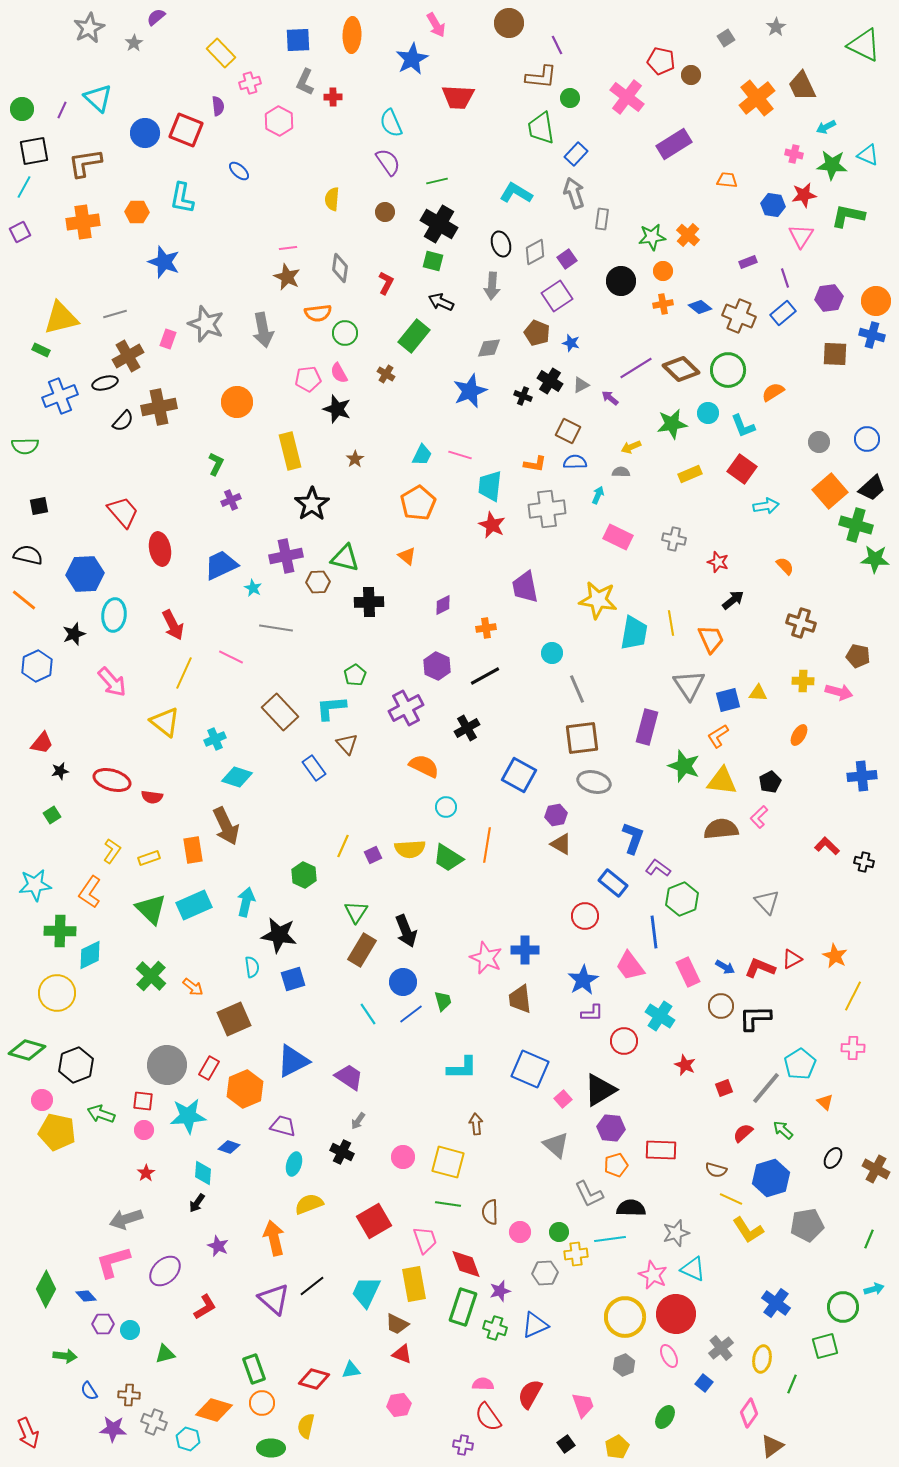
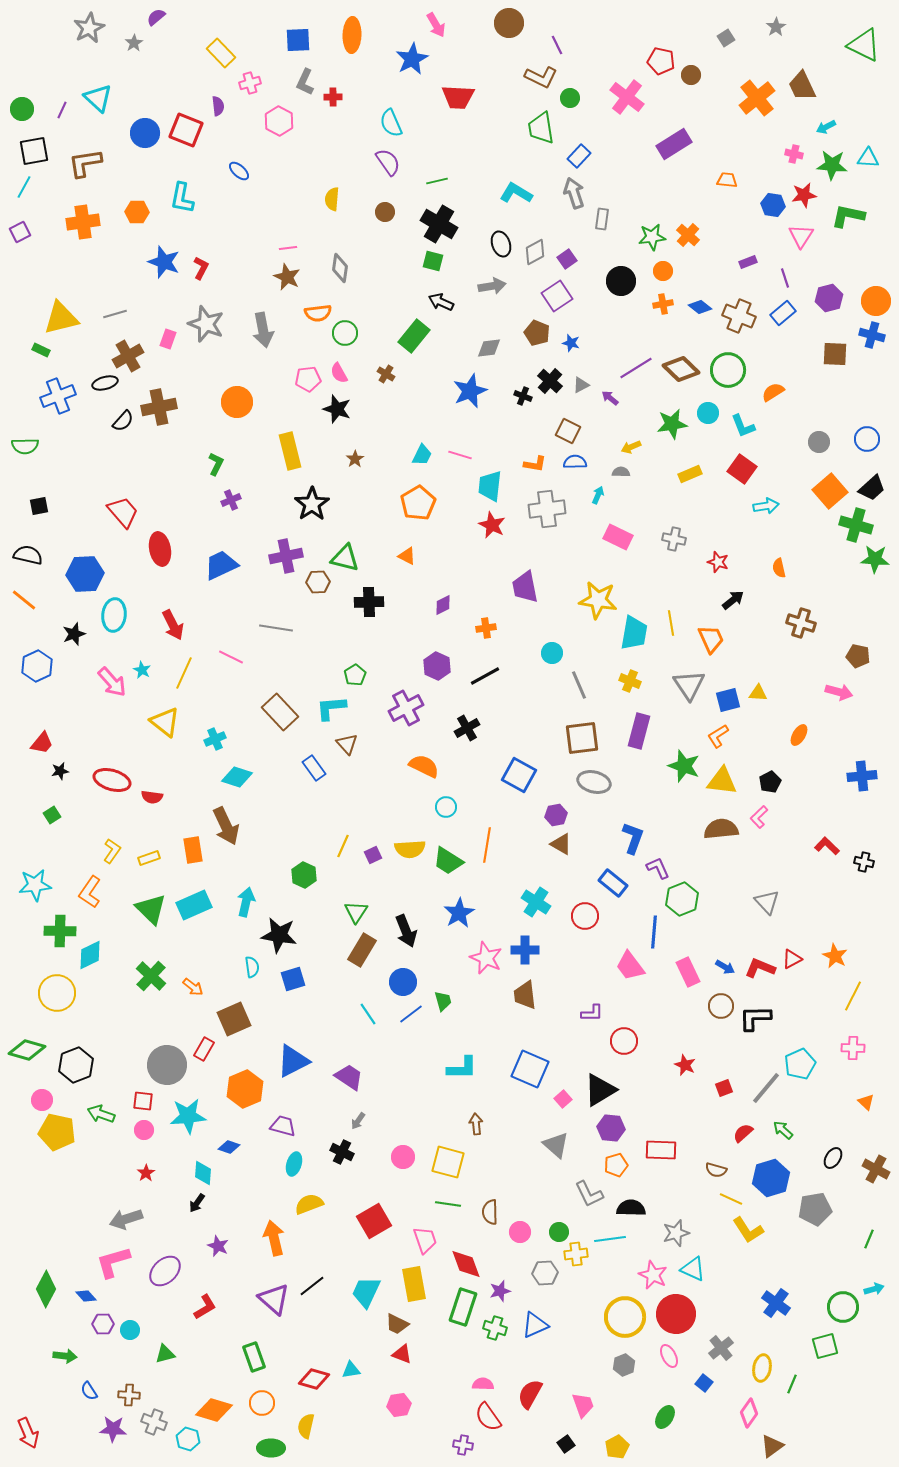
brown L-shape at (541, 77): rotated 20 degrees clockwise
blue rectangle at (576, 154): moved 3 px right, 2 px down
cyan triangle at (868, 155): moved 3 px down; rotated 20 degrees counterclockwise
red L-shape at (386, 283): moved 185 px left, 15 px up
gray arrow at (492, 286): rotated 104 degrees counterclockwise
purple hexagon at (829, 298): rotated 8 degrees counterclockwise
black cross at (550, 381): rotated 10 degrees clockwise
blue cross at (60, 396): moved 2 px left
orange triangle at (407, 556): rotated 12 degrees counterclockwise
orange semicircle at (785, 566): moved 6 px left, 2 px down; rotated 150 degrees counterclockwise
cyan star at (253, 588): moved 111 px left, 82 px down
yellow cross at (803, 681): moved 173 px left; rotated 20 degrees clockwise
gray line at (577, 689): moved 2 px right, 4 px up
purple rectangle at (647, 727): moved 8 px left, 4 px down
green trapezoid at (448, 858): moved 3 px down
purple L-shape at (658, 868): rotated 30 degrees clockwise
blue line at (654, 932): rotated 12 degrees clockwise
blue star at (583, 980): moved 124 px left, 67 px up
brown trapezoid at (520, 999): moved 5 px right, 4 px up
cyan cross at (660, 1016): moved 124 px left, 114 px up
cyan pentagon at (800, 1064): rotated 8 degrees clockwise
red rectangle at (209, 1068): moved 5 px left, 19 px up
orange triangle at (825, 1102): moved 41 px right
gray pentagon at (807, 1225): moved 8 px right, 16 px up
yellow ellipse at (762, 1359): moved 9 px down
green rectangle at (254, 1369): moved 12 px up
